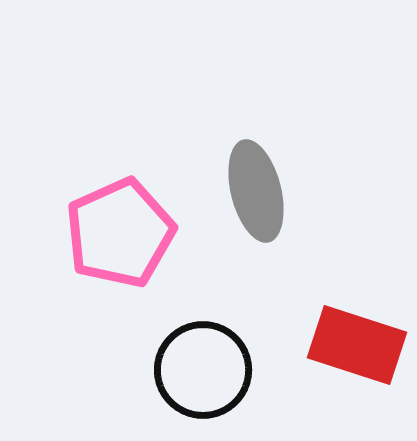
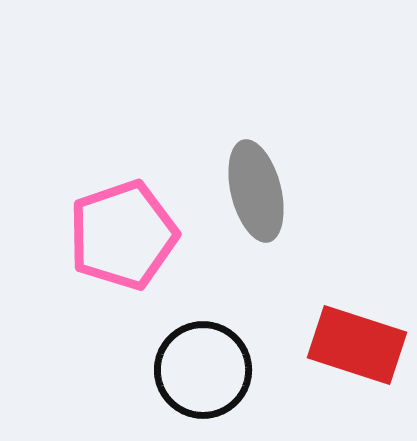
pink pentagon: moved 3 px right, 2 px down; rotated 5 degrees clockwise
